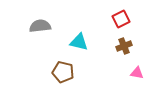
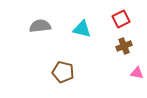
cyan triangle: moved 3 px right, 13 px up
